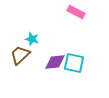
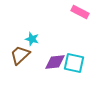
pink rectangle: moved 4 px right
